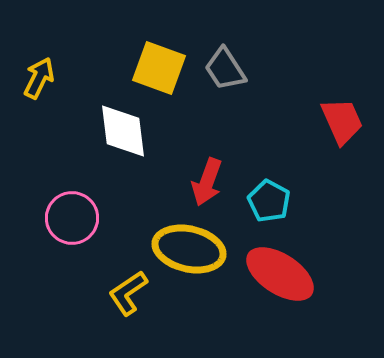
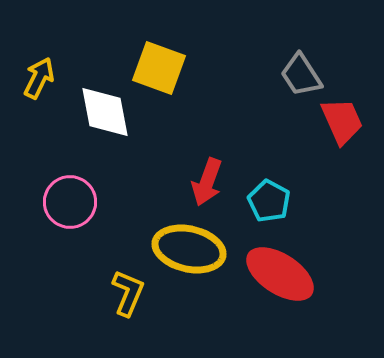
gray trapezoid: moved 76 px right, 6 px down
white diamond: moved 18 px left, 19 px up; rotated 4 degrees counterclockwise
pink circle: moved 2 px left, 16 px up
yellow L-shape: rotated 147 degrees clockwise
